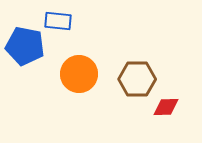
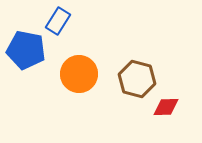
blue rectangle: rotated 64 degrees counterclockwise
blue pentagon: moved 1 px right, 4 px down
brown hexagon: rotated 15 degrees clockwise
